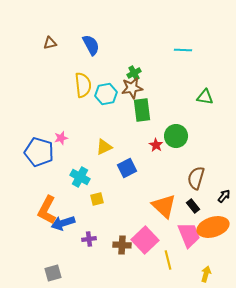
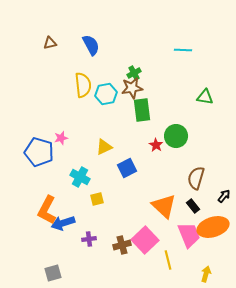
brown cross: rotated 18 degrees counterclockwise
